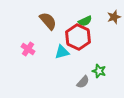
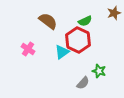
brown star: moved 4 px up
brown semicircle: rotated 12 degrees counterclockwise
red hexagon: moved 3 px down
cyan triangle: rotated 21 degrees counterclockwise
gray semicircle: moved 1 px down
